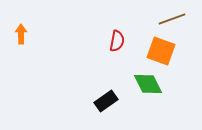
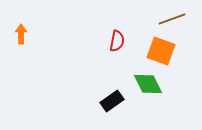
black rectangle: moved 6 px right
